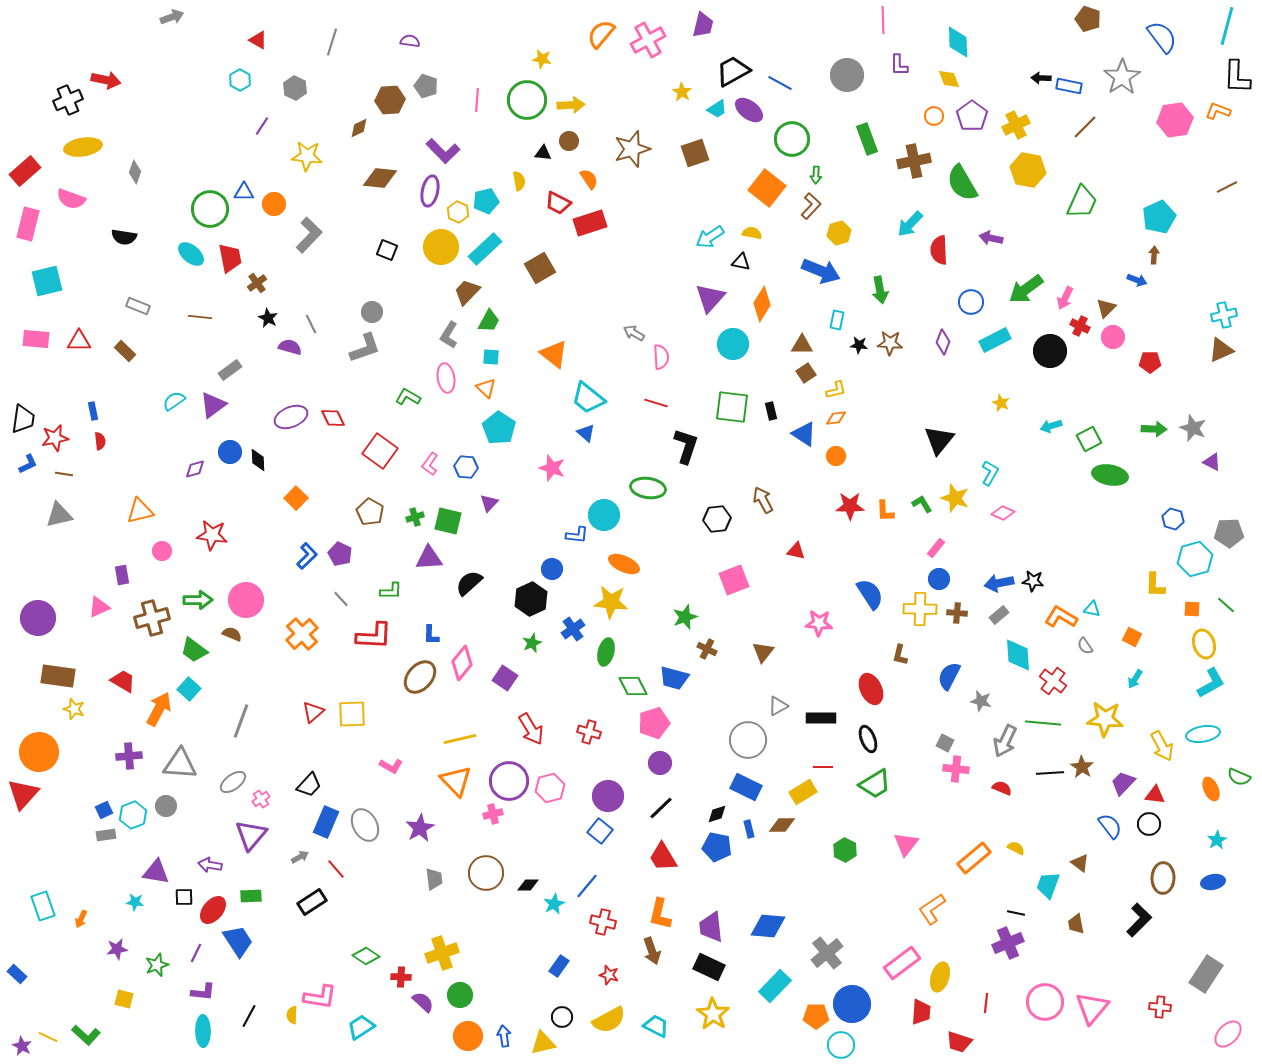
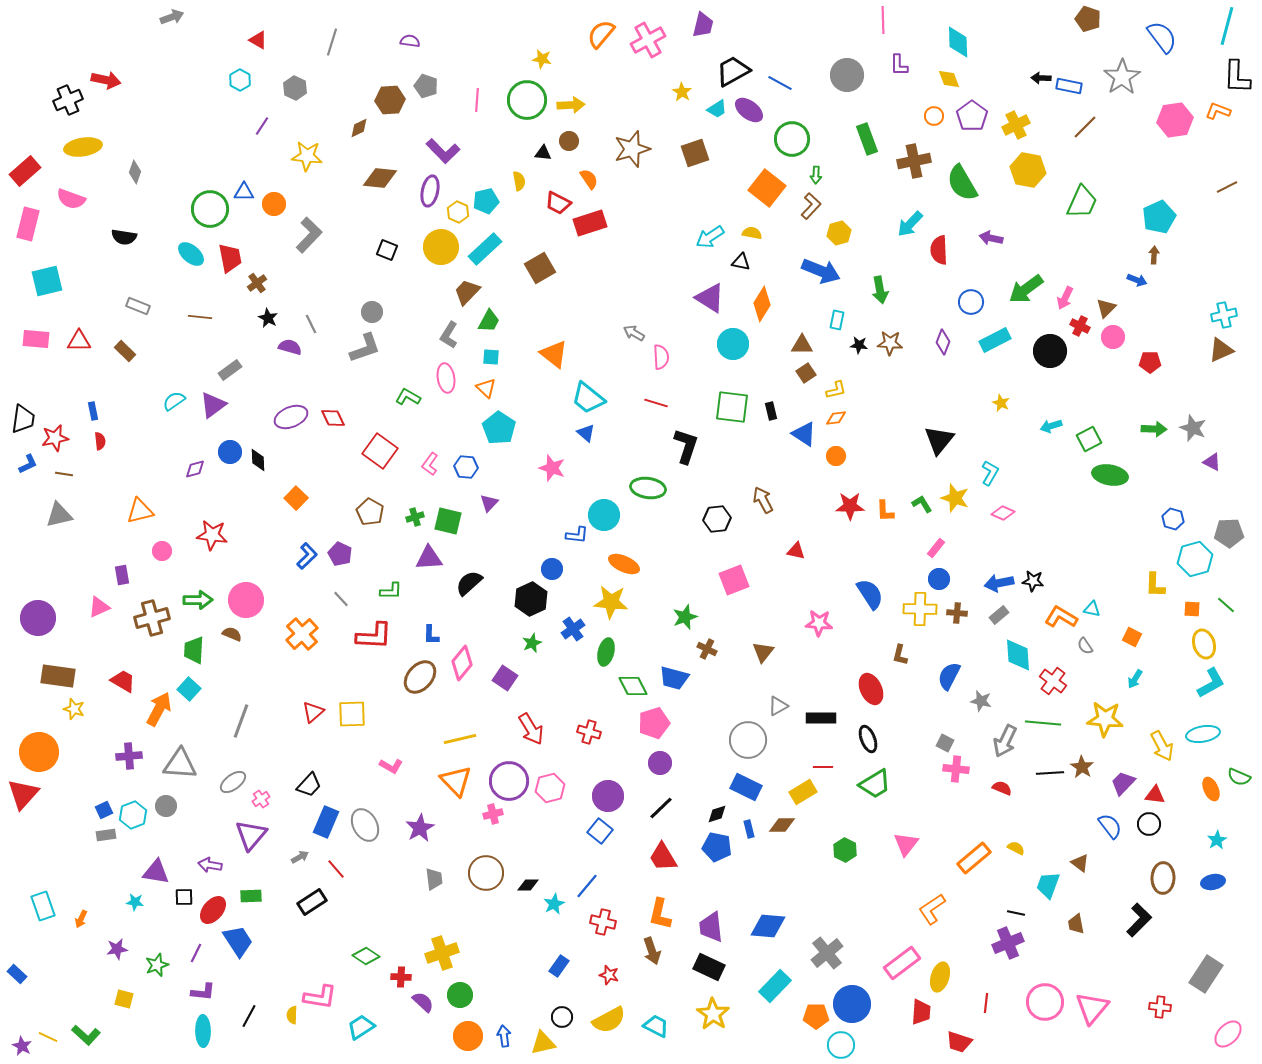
purple triangle at (710, 298): rotated 40 degrees counterclockwise
green trapezoid at (194, 650): rotated 56 degrees clockwise
